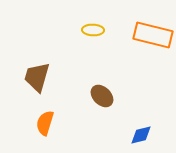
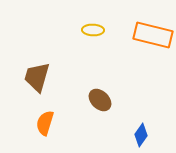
brown ellipse: moved 2 px left, 4 px down
blue diamond: rotated 40 degrees counterclockwise
